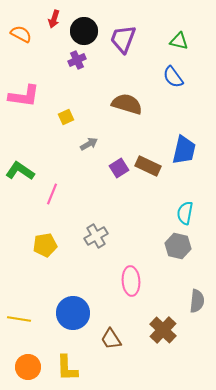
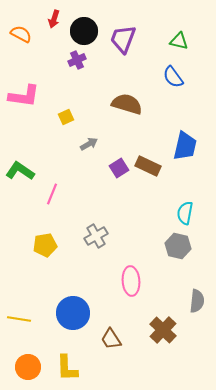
blue trapezoid: moved 1 px right, 4 px up
